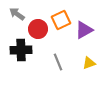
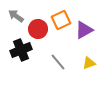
gray arrow: moved 1 px left, 2 px down
black cross: rotated 20 degrees counterclockwise
gray line: rotated 18 degrees counterclockwise
